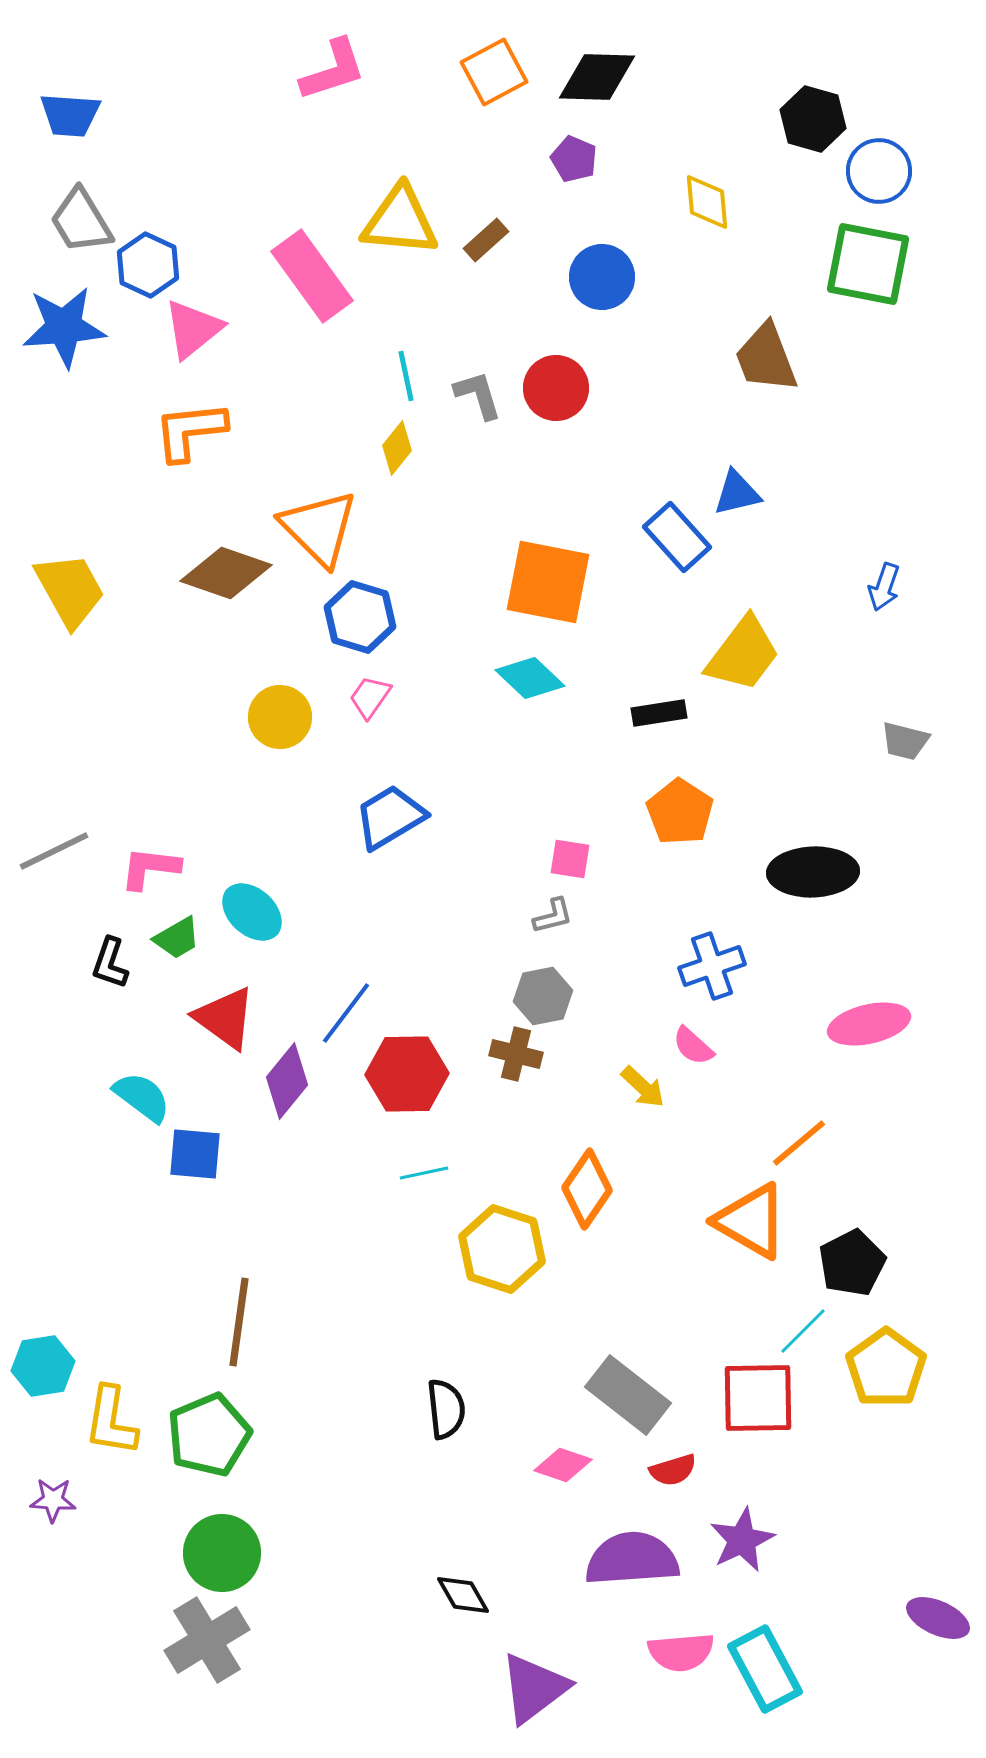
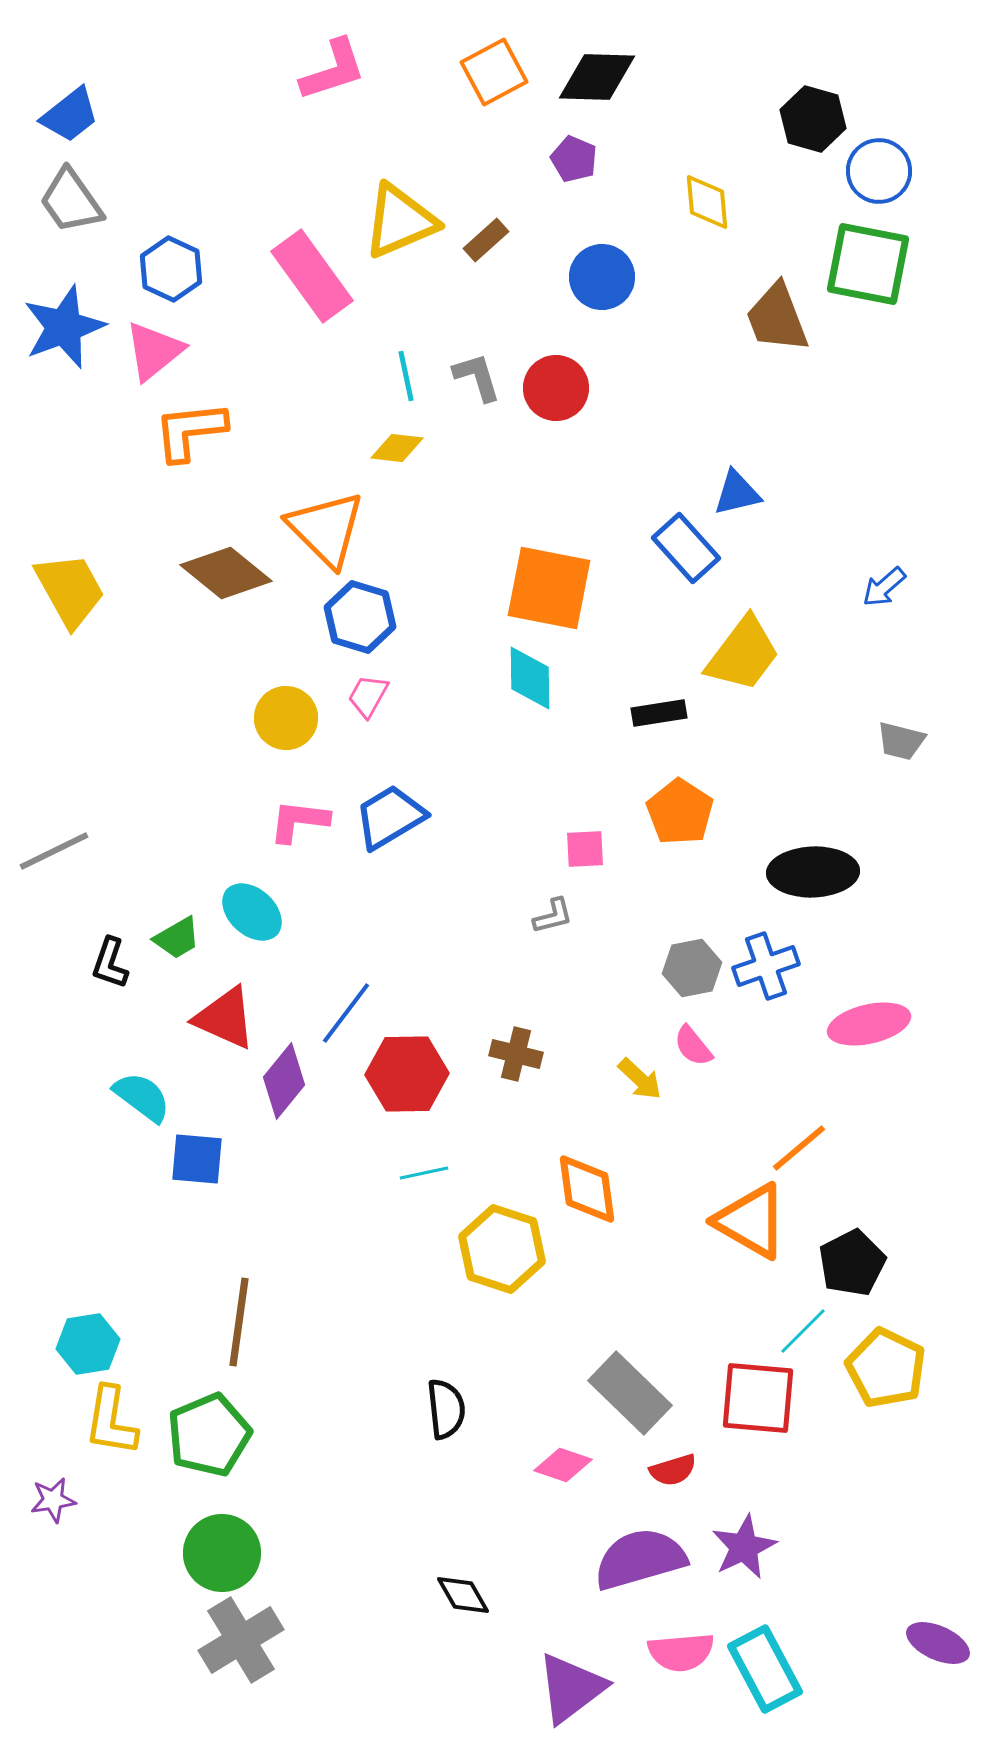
blue trapezoid at (70, 115): rotated 42 degrees counterclockwise
gray trapezoid at (81, 221): moved 10 px left, 20 px up; rotated 4 degrees counterclockwise
yellow triangle at (400, 221): rotated 28 degrees counterclockwise
blue hexagon at (148, 265): moved 23 px right, 4 px down
blue star at (64, 327): rotated 16 degrees counterclockwise
pink triangle at (193, 329): moved 39 px left, 22 px down
brown trapezoid at (766, 358): moved 11 px right, 40 px up
gray L-shape at (478, 395): moved 1 px left, 18 px up
yellow diamond at (397, 448): rotated 58 degrees clockwise
orange triangle at (319, 528): moved 7 px right, 1 px down
blue rectangle at (677, 537): moved 9 px right, 11 px down
brown diamond at (226, 573): rotated 20 degrees clockwise
orange square at (548, 582): moved 1 px right, 6 px down
blue arrow at (884, 587): rotated 30 degrees clockwise
cyan diamond at (530, 678): rotated 46 degrees clockwise
pink trapezoid at (370, 697): moved 2 px left, 1 px up; rotated 6 degrees counterclockwise
yellow circle at (280, 717): moved 6 px right, 1 px down
gray trapezoid at (905, 741): moved 4 px left
pink square at (570, 859): moved 15 px right, 10 px up; rotated 12 degrees counterclockwise
pink L-shape at (150, 868): moved 149 px right, 47 px up
blue cross at (712, 966): moved 54 px right
gray hexagon at (543, 996): moved 149 px right, 28 px up
red triangle at (225, 1018): rotated 12 degrees counterclockwise
pink semicircle at (693, 1046): rotated 9 degrees clockwise
purple diamond at (287, 1081): moved 3 px left
yellow arrow at (643, 1087): moved 3 px left, 8 px up
orange line at (799, 1143): moved 5 px down
blue square at (195, 1154): moved 2 px right, 5 px down
orange diamond at (587, 1189): rotated 42 degrees counterclockwise
cyan hexagon at (43, 1366): moved 45 px right, 22 px up
yellow pentagon at (886, 1368): rotated 10 degrees counterclockwise
gray rectangle at (628, 1395): moved 2 px right, 2 px up; rotated 6 degrees clockwise
red square at (758, 1398): rotated 6 degrees clockwise
purple star at (53, 1500): rotated 12 degrees counterclockwise
purple star at (742, 1540): moved 2 px right, 7 px down
purple semicircle at (632, 1559): moved 8 px right; rotated 12 degrees counterclockwise
purple ellipse at (938, 1618): moved 25 px down
gray cross at (207, 1640): moved 34 px right
purple triangle at (534, 1688): moved 37 px right
